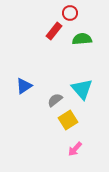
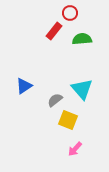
yellow square: rotated 36 degrees counterclockwise
